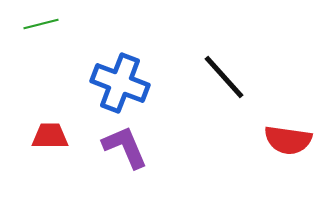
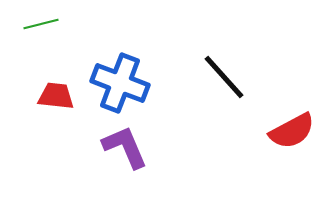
red trapezoid: moved 6 px right, 40 px up; rotated 6 degrees clockwise
red semicircle: moved 4 px right, 9 px up; rotated 36 degrees counterclockwise
